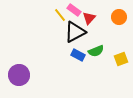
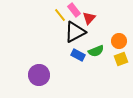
pink rectangle: rotated 16 degrees clockwise
orange circle: moved 24 px down
purple circle: moved 20 px right
